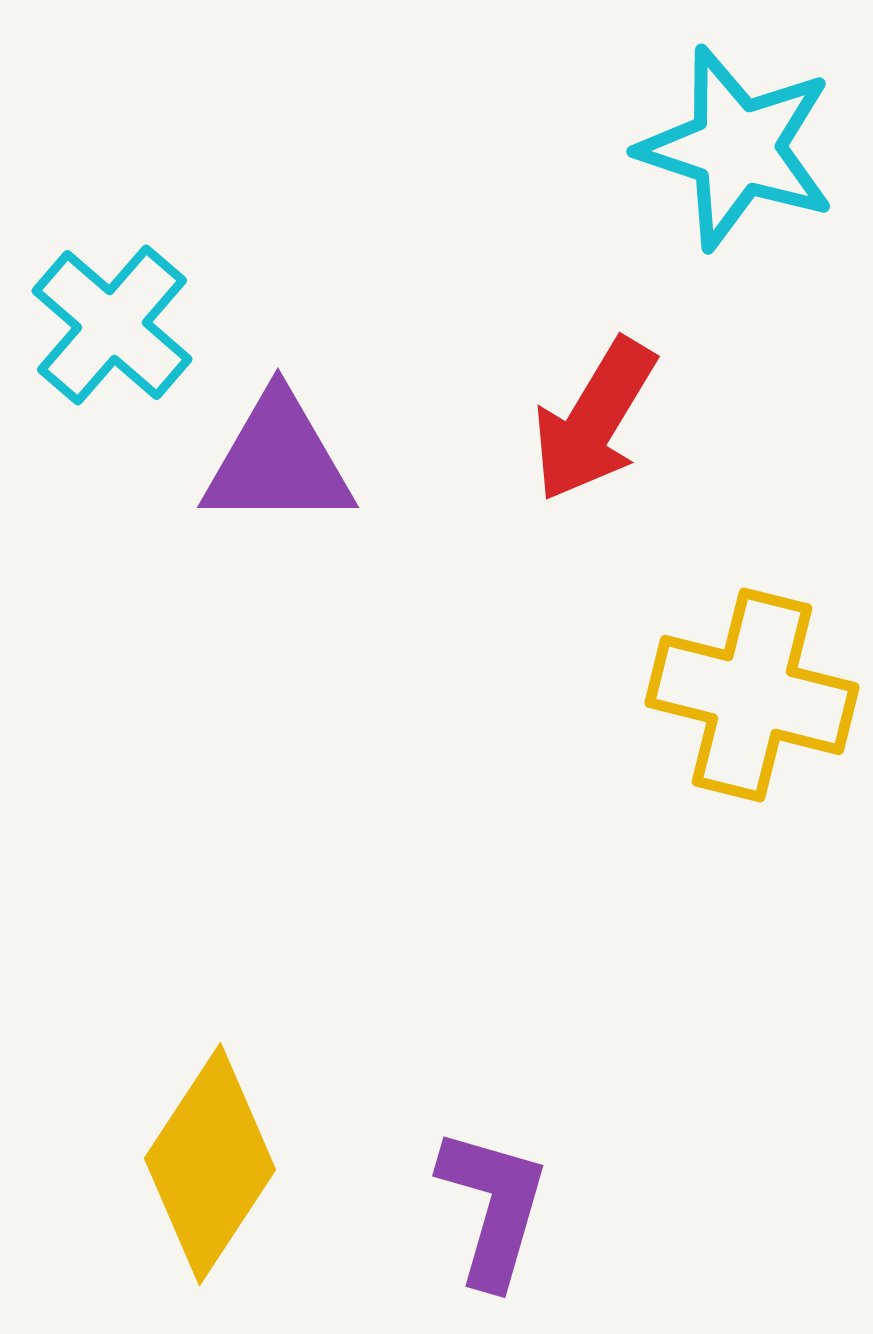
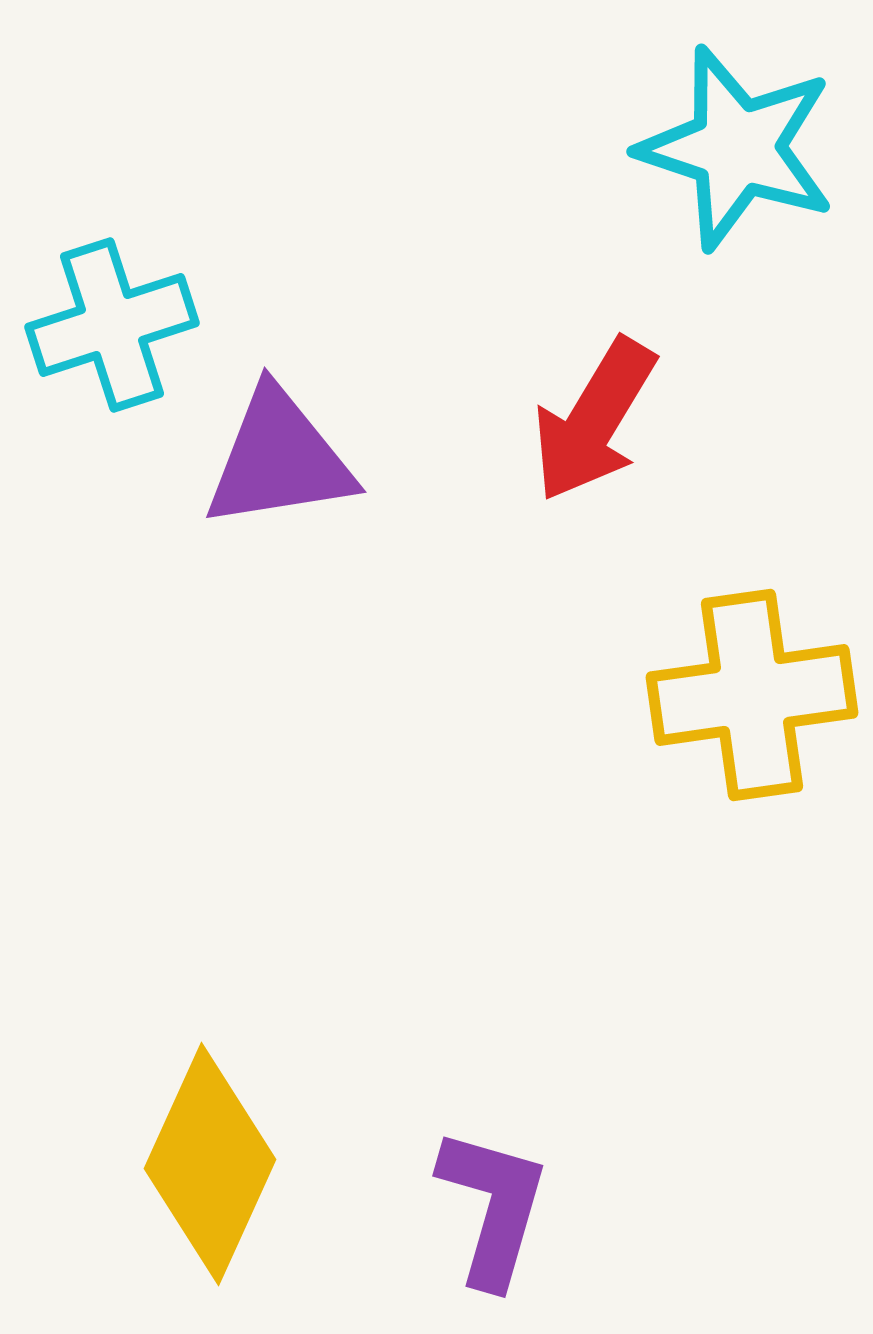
cyan cross: rotated 31 degrees clockwise
purple triangle: moved 1 px right, 2 px up; rotated 9 degrees counterclockwise
yellow cross: rotated 22 degrees counterclockwise
yellow diamond: rotated 9 degrees counterclockwise
